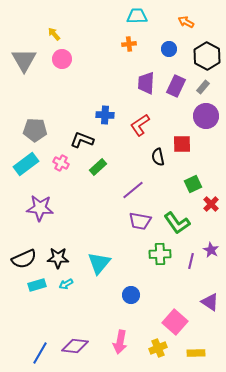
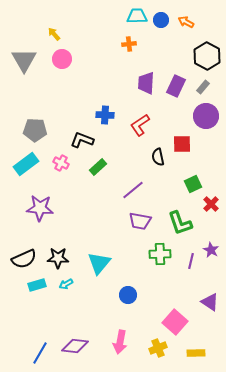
blue circle at (169, 49): moved 8 px left, 29 px up
green L-shape at (177, 223): moved 3 px right; rotated 16 degrees clockwise
blue circle at (131, 295): moved 3 px left
